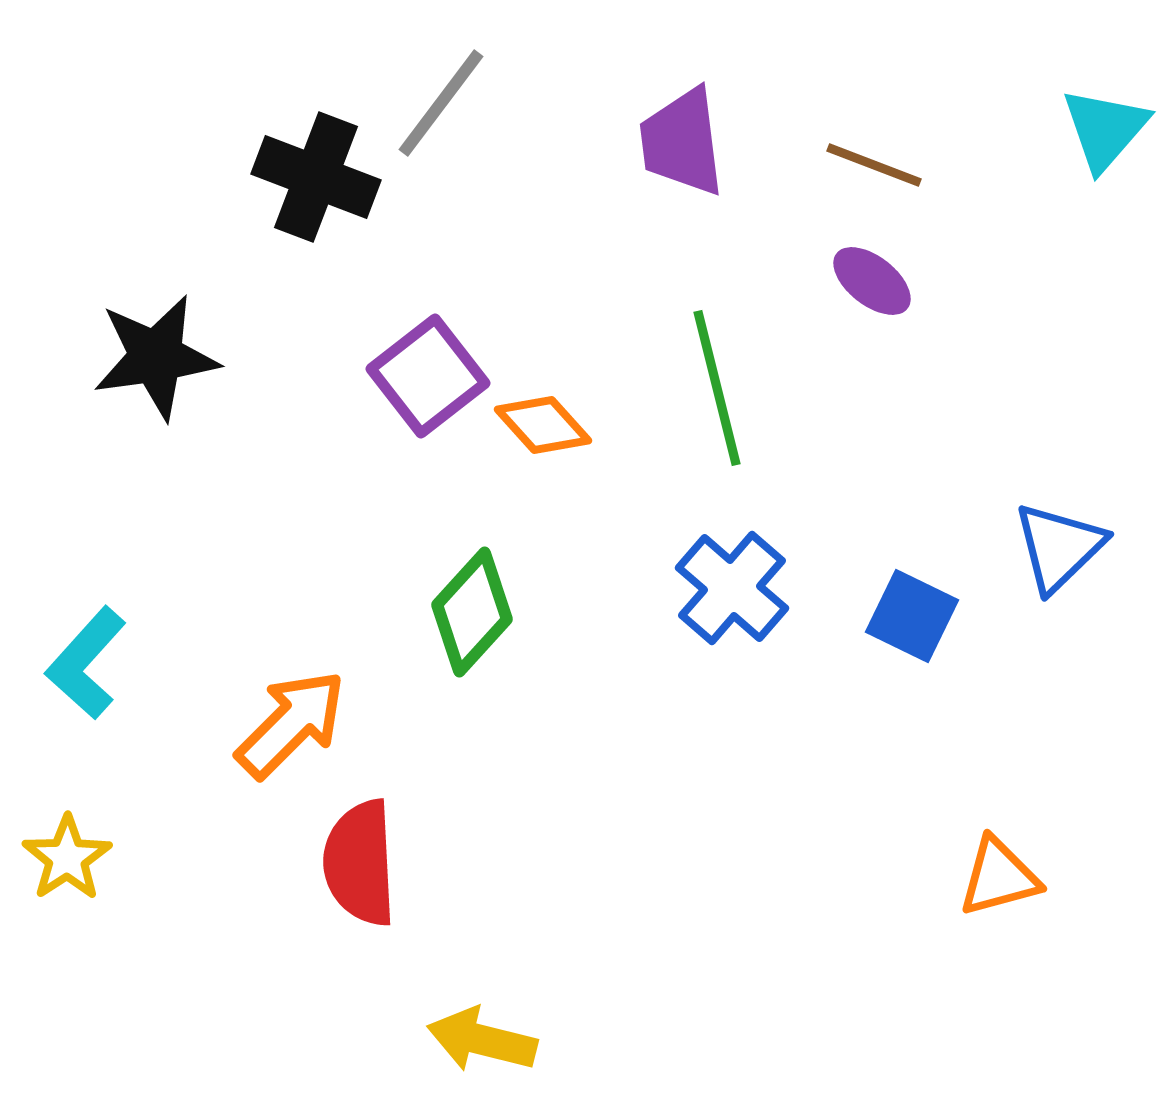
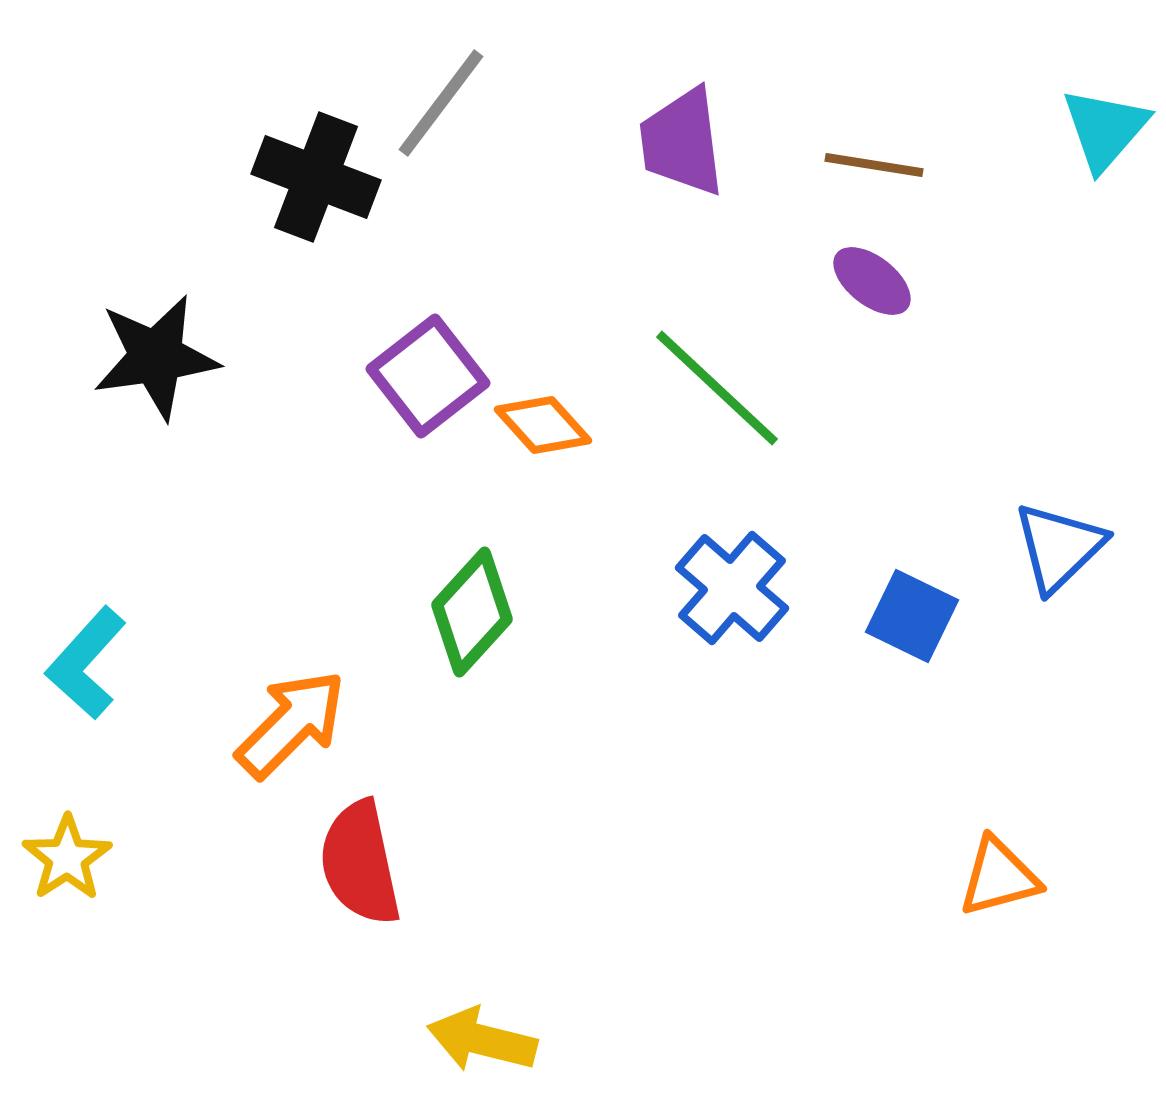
brown line: rotated 12 degrees counterclockwise
green line: rotated 33 degrees counterclockwise
red semicircle: rotated 9 degrees counterclockwise
